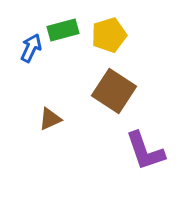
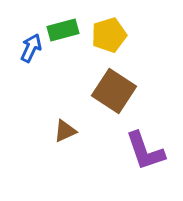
brown triangle: moved 15 px right, 12 px down
